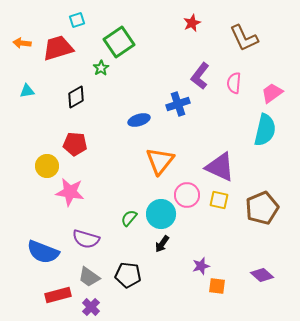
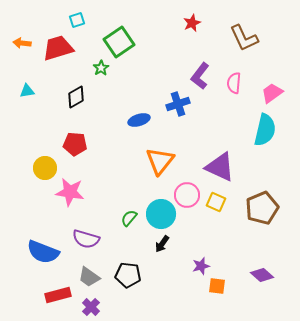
yellow circle: moved 2 px left, 2 px down
yellow square: moved 3 px left, 2 px down; rotated 12 degrees clockwise
